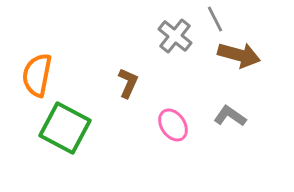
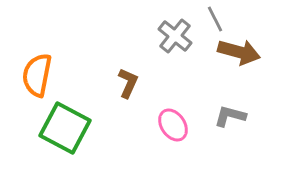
brown arrow: moved 3 px up
gray L-shape: rotated 20 degrees counterclockwise
